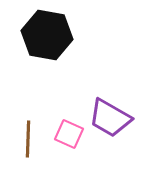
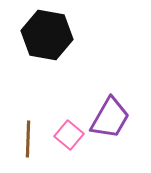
purple trapezoid: rotated 90 degrees counterclockwise
pink square: moved 1 px down; rotated 16 degrees clockwise
